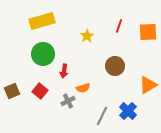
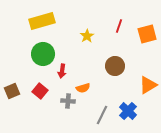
orange square: moved 1 px left, 2 px down; rotated 12 degrees counterclockwise
red arrow: moved 2 px left
gray cross: rotated 32 degrees clockwise
gray line: moved 1 px up
